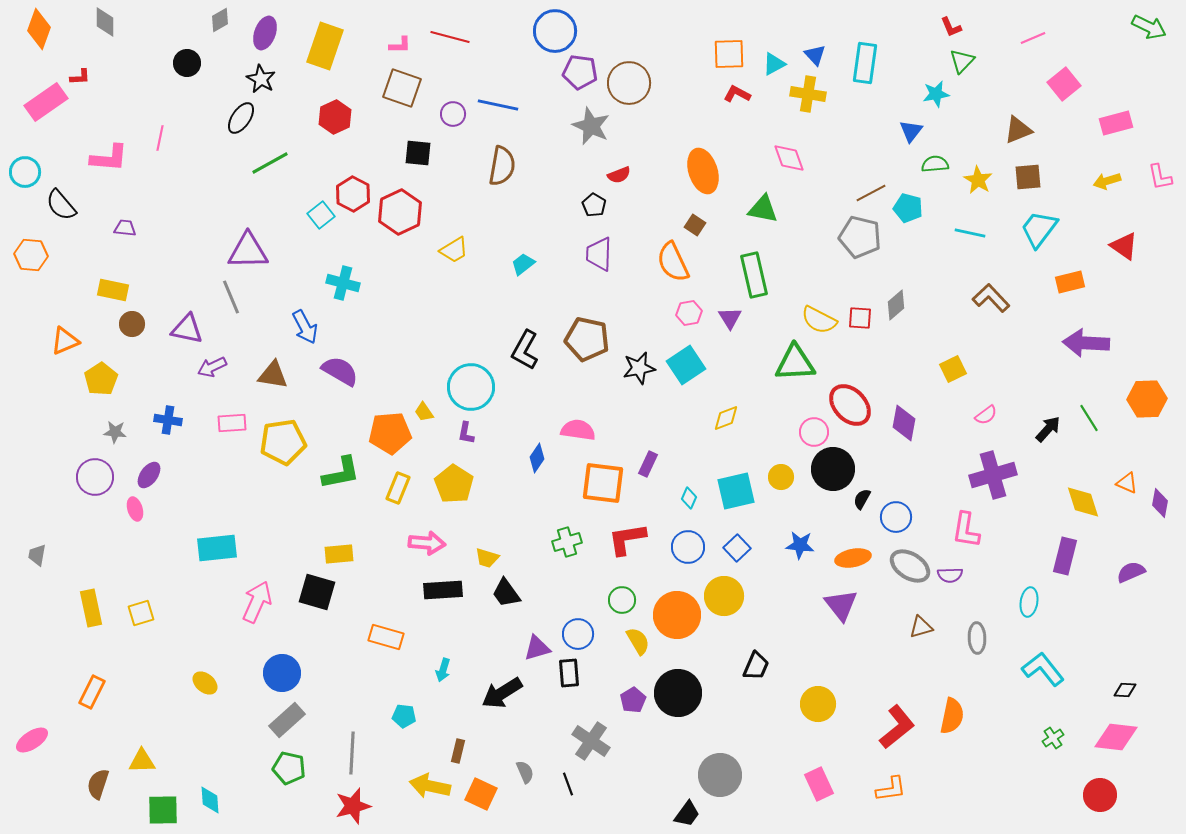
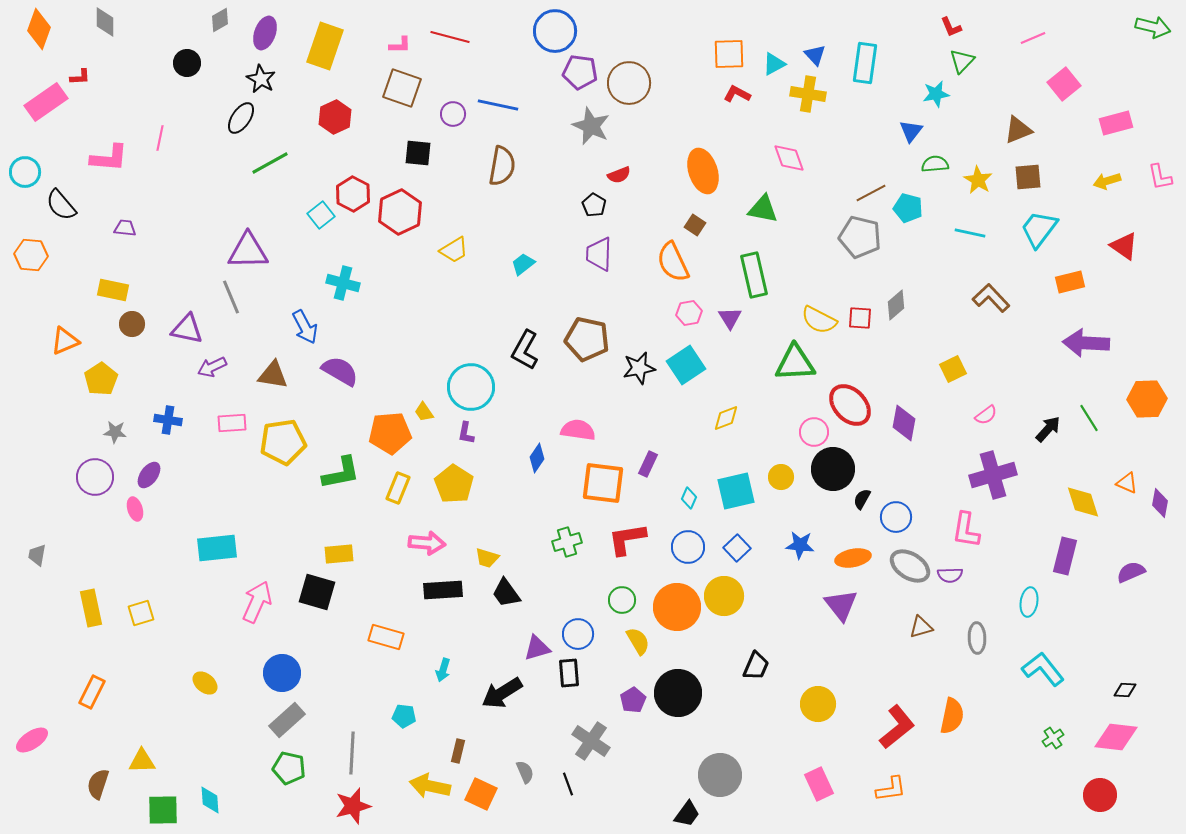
green arrow at (1149, 27): moved 4 px right; rotated 12 degrees counterclockwise
orange circle at (677, 615): moved 8 px up
